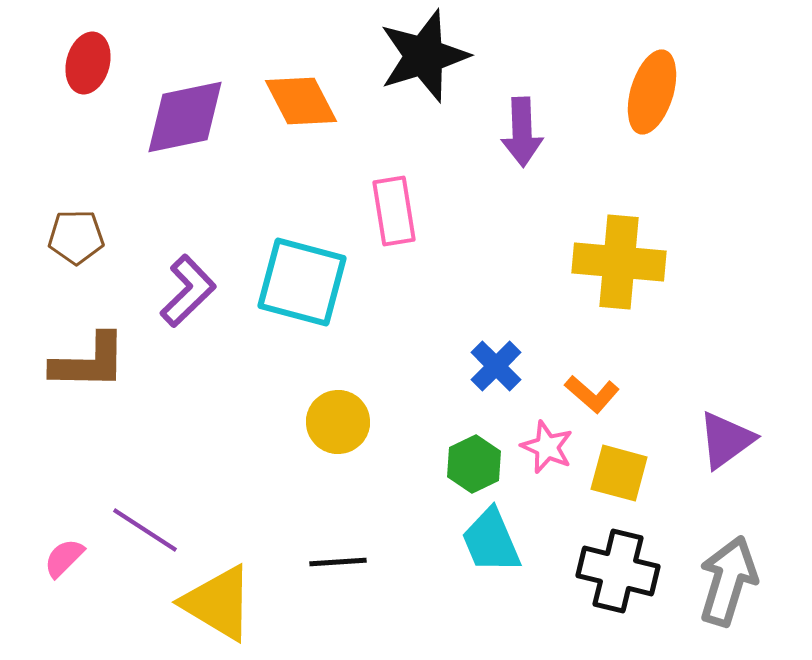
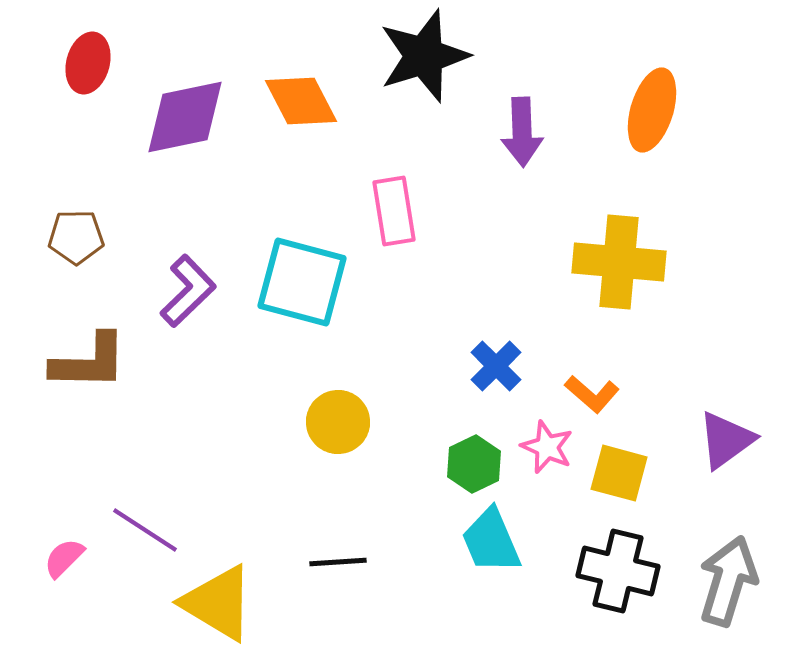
orange ellipse: moved 18 px down
